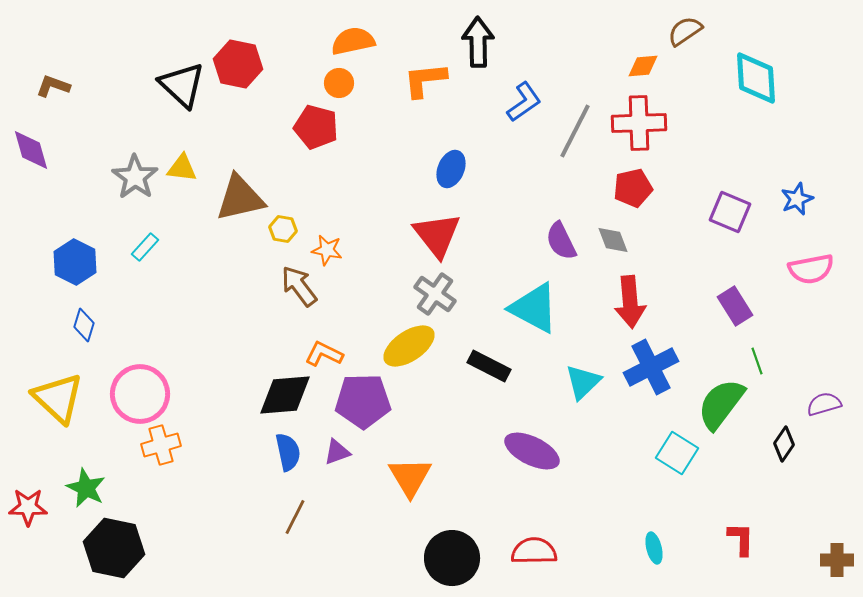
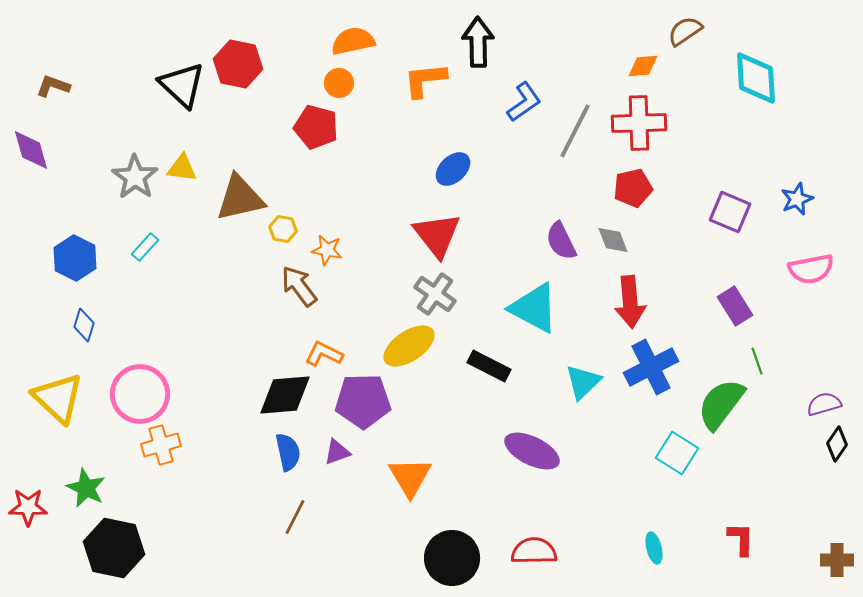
blue ellipse at (451, 169): moved 2 px right; rotated 24 degrees clockwise
blue hexagon at (75, 262): moved 4 px up
black diamond at (784, 444): moved 53 px right
